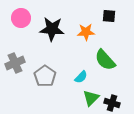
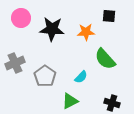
green semicircle: moved 1 px up
green triangle: moved 21 px left, 3 px down; rotated 18 degrees clockwise
